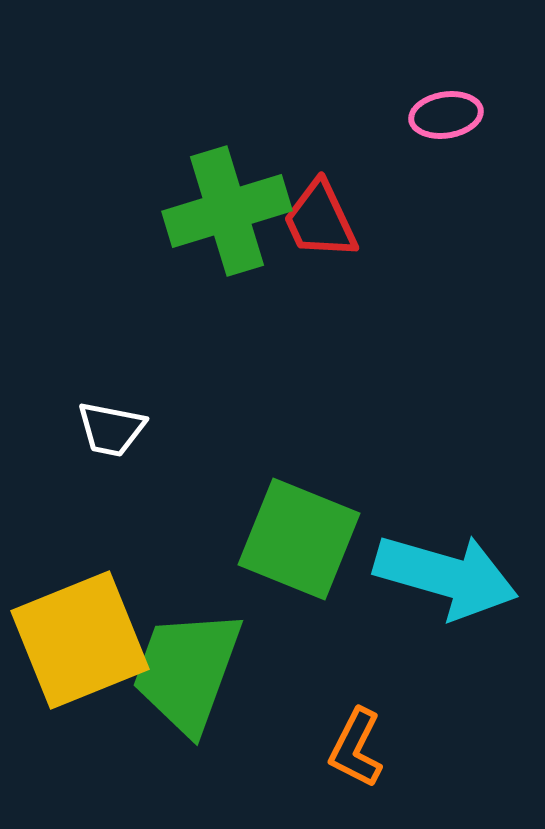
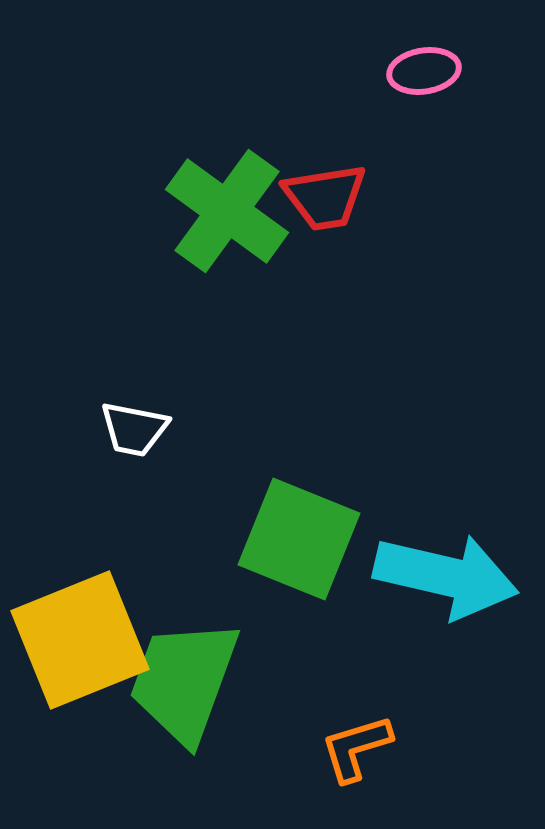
pink ellipse: moved 22 px left, 44 px up
green cross: rotated 37 degrees counterclockwise
red trapezoid: moved 5 px right, 23 px up; rotated 74 degrees counterclockwise
white trapezoid: moved 23 px right
cyan arrow: rotated 3 degrees counterclockwise
green trapezoid: moved 3 px left, 10 px down
orange L-shape: rotated 46 degrees clockwise
